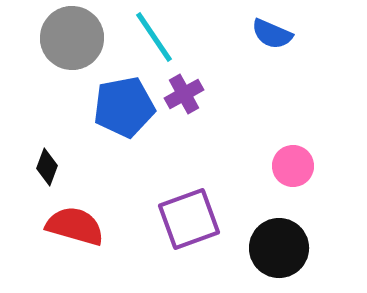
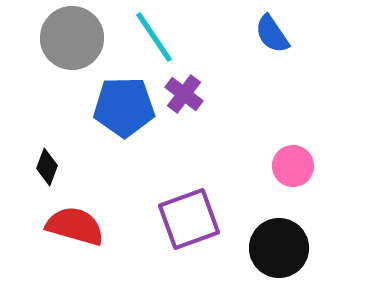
blue semicircle: rotated 33 degrees clockwise
purple cross: rotated 24 degrees counterclockwise
blue pentagon: rotated 10 degrees clockwise
